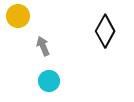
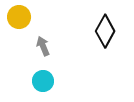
yellow circle: moved 1 px right, 1 px down
cyan circle: moved 6 px left
